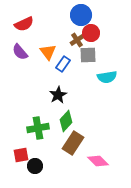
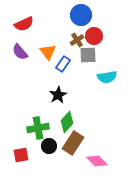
red circle: moved 3 px right, 3 px down
green diamond: moved 1 px right, 1 px down
pink diamond: moved 1 px left
black circle: moved 14 px right, 20 px up
